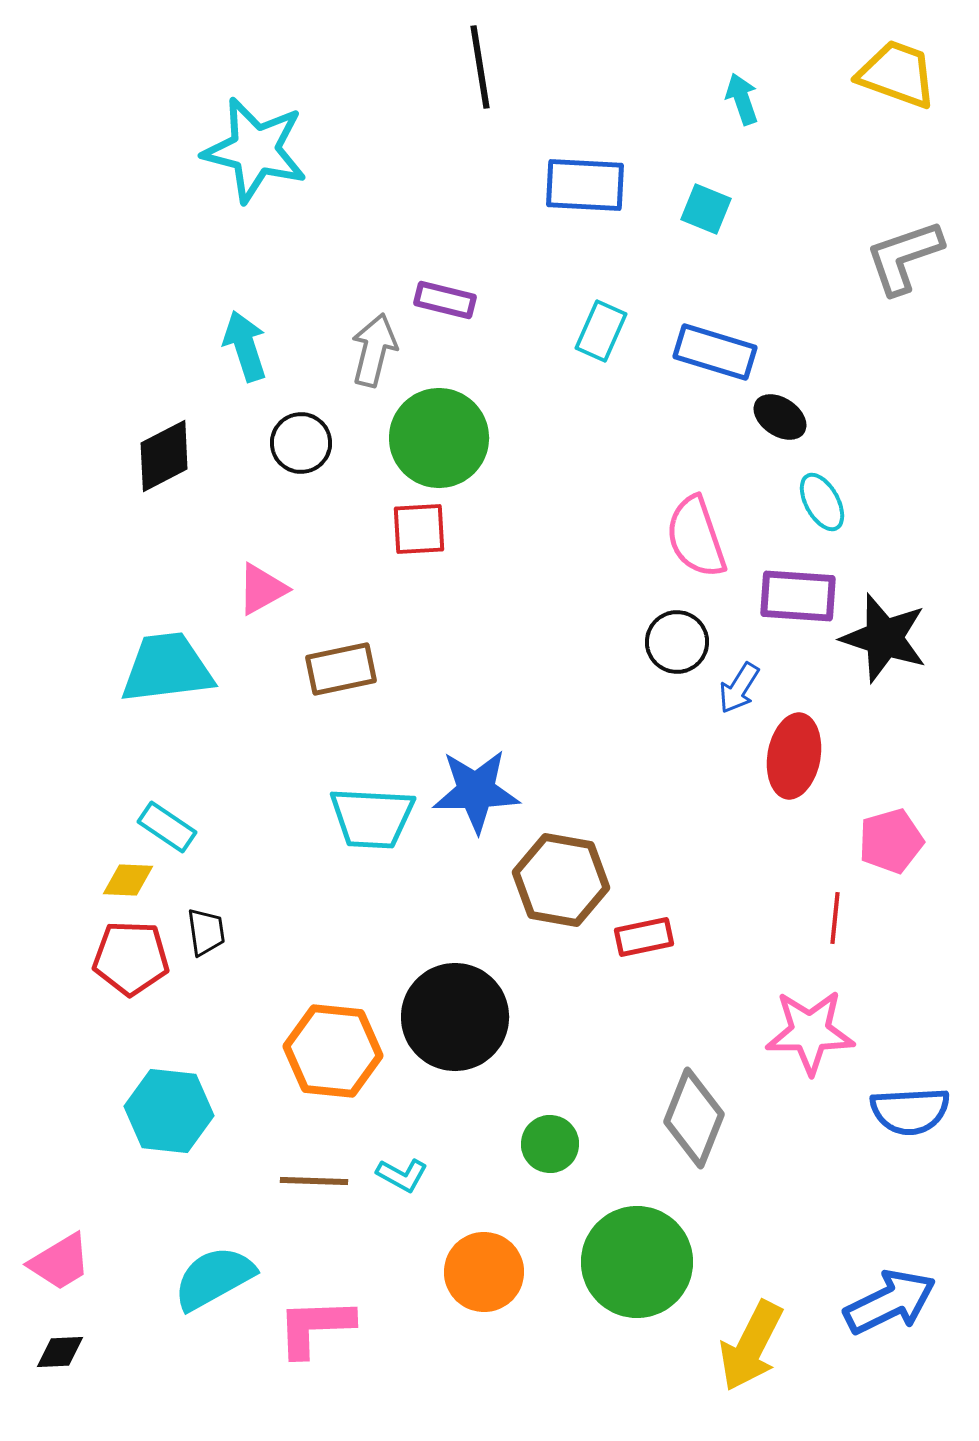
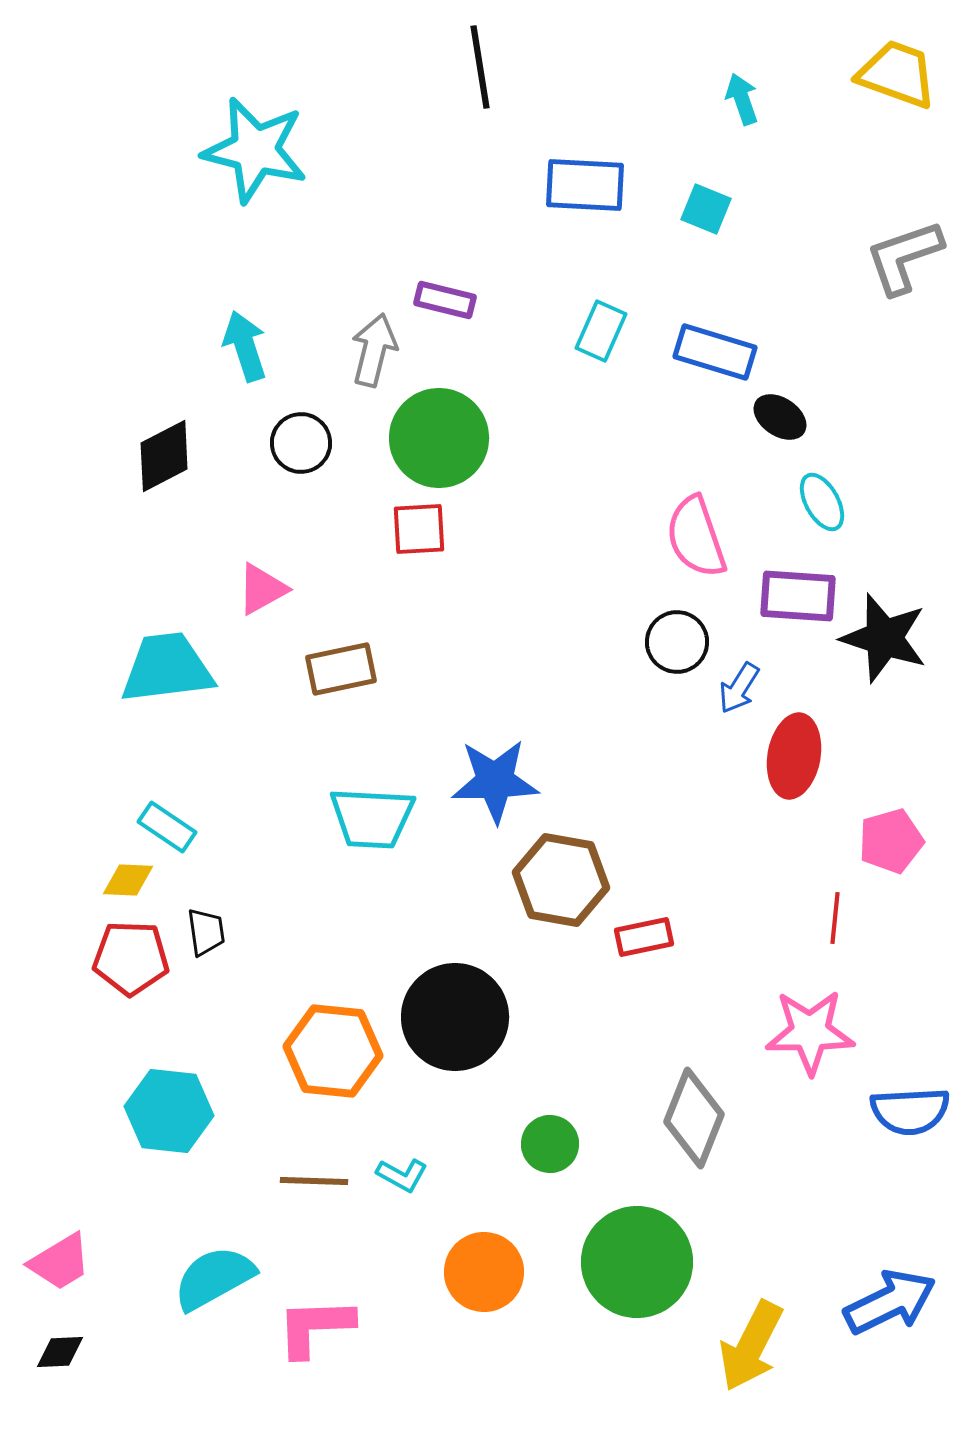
blue star at (476, 791): moved 19 px right, 10 px up
